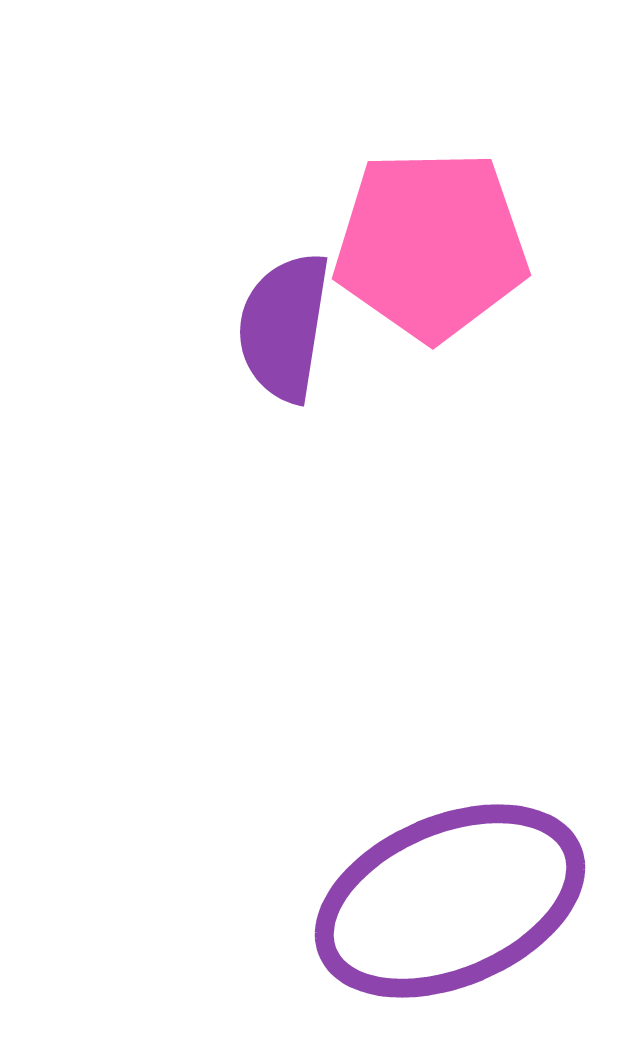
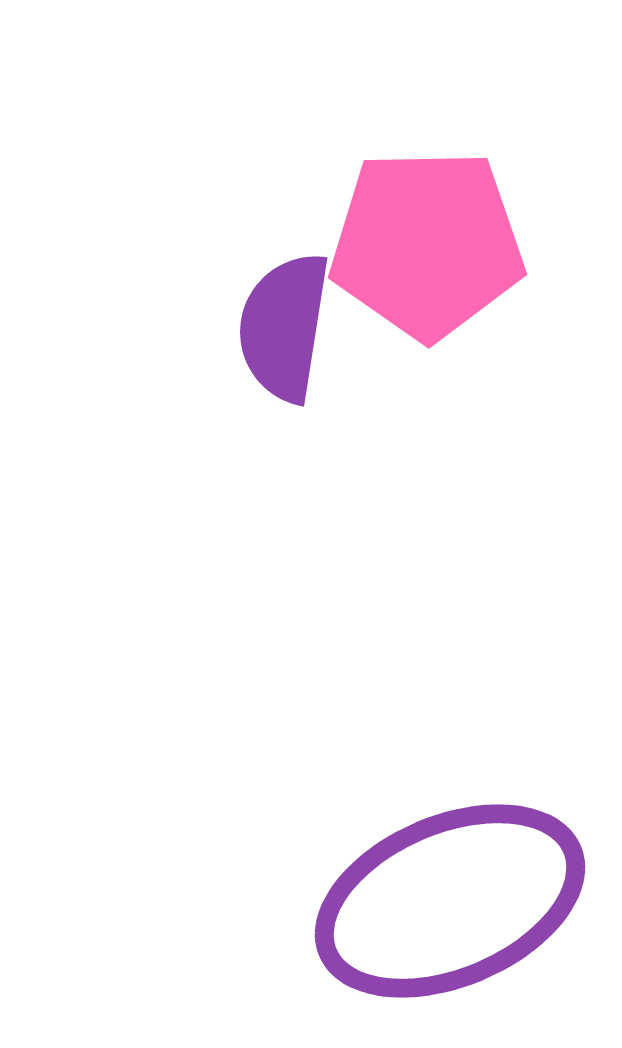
pink pentagon: moved 4 px left, 1 px up
